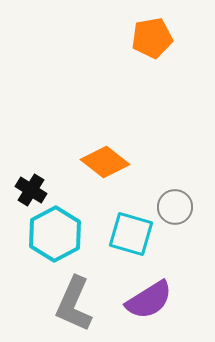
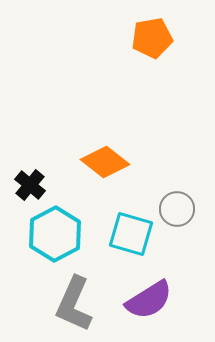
black cross: moved 1 px left, 5 px up; rotated 8 degrees clockwise
gray circle: moved 2 px right, 2 px down
